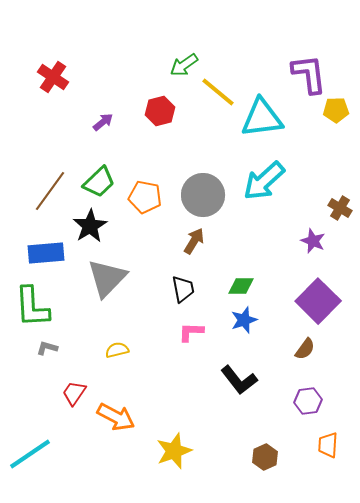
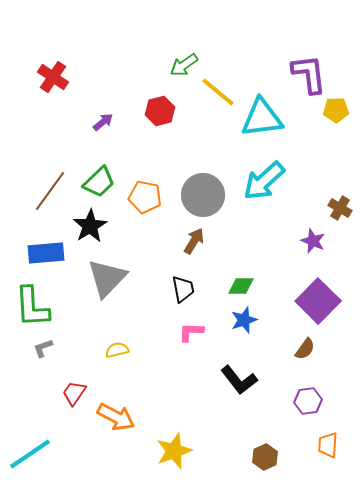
gray L-shape: moved 4 px left; rotated 35 degrees counterclockwise
